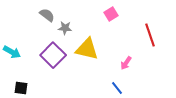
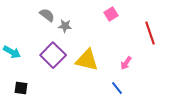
gray star: moved 2 px up
red line: moved 2 px up
yellow triangle: moved 11 px down
